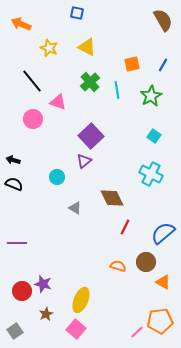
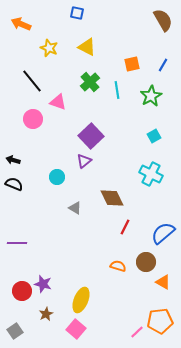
cyan square: rotated 24 degrees clockwise
